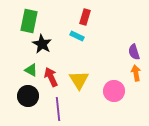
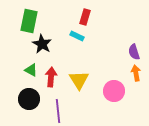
red arrow: rotated 30 degrees clockwise
black circle: moved 1 px right, 3 px down
purple line: moved 2 px down
